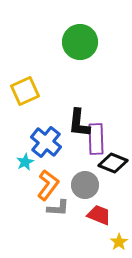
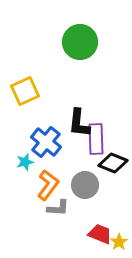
cyan star: rotated 12 degrees clockwise
red trapezoid: moved 1 px right, 19 px down
